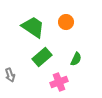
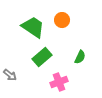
orange circle: moved 4 px left, 2 px up
green semicircle: moved 4 px right, 2 px up
gray arrow: rotated 32 degrees counterclockwise
